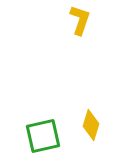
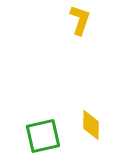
yellow diamond: rotated 16 degrees counterclockwise
